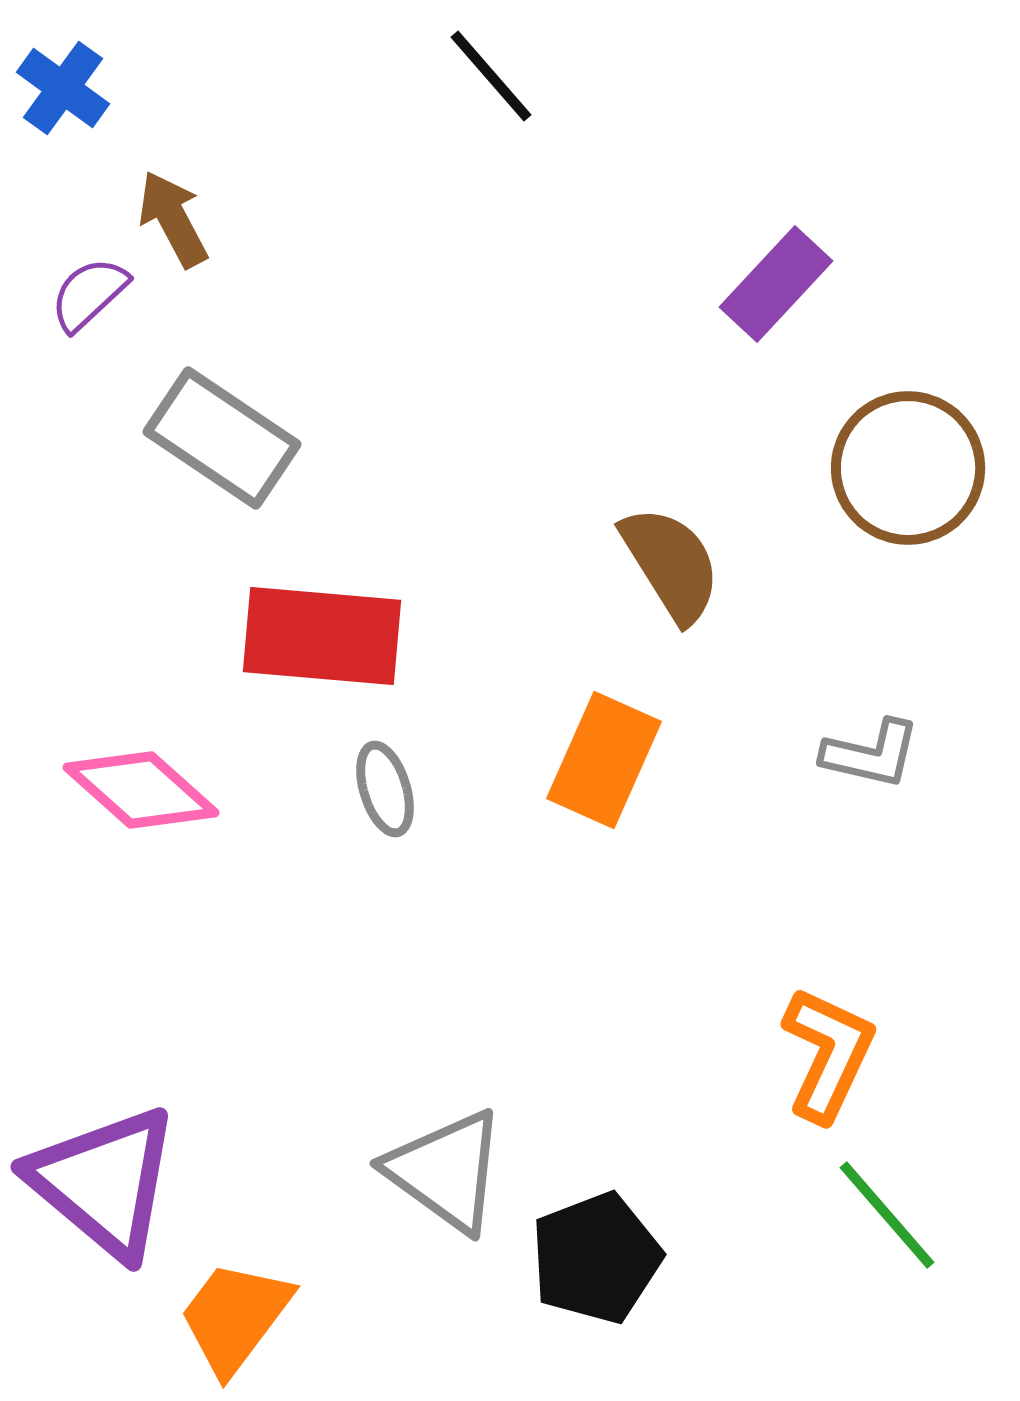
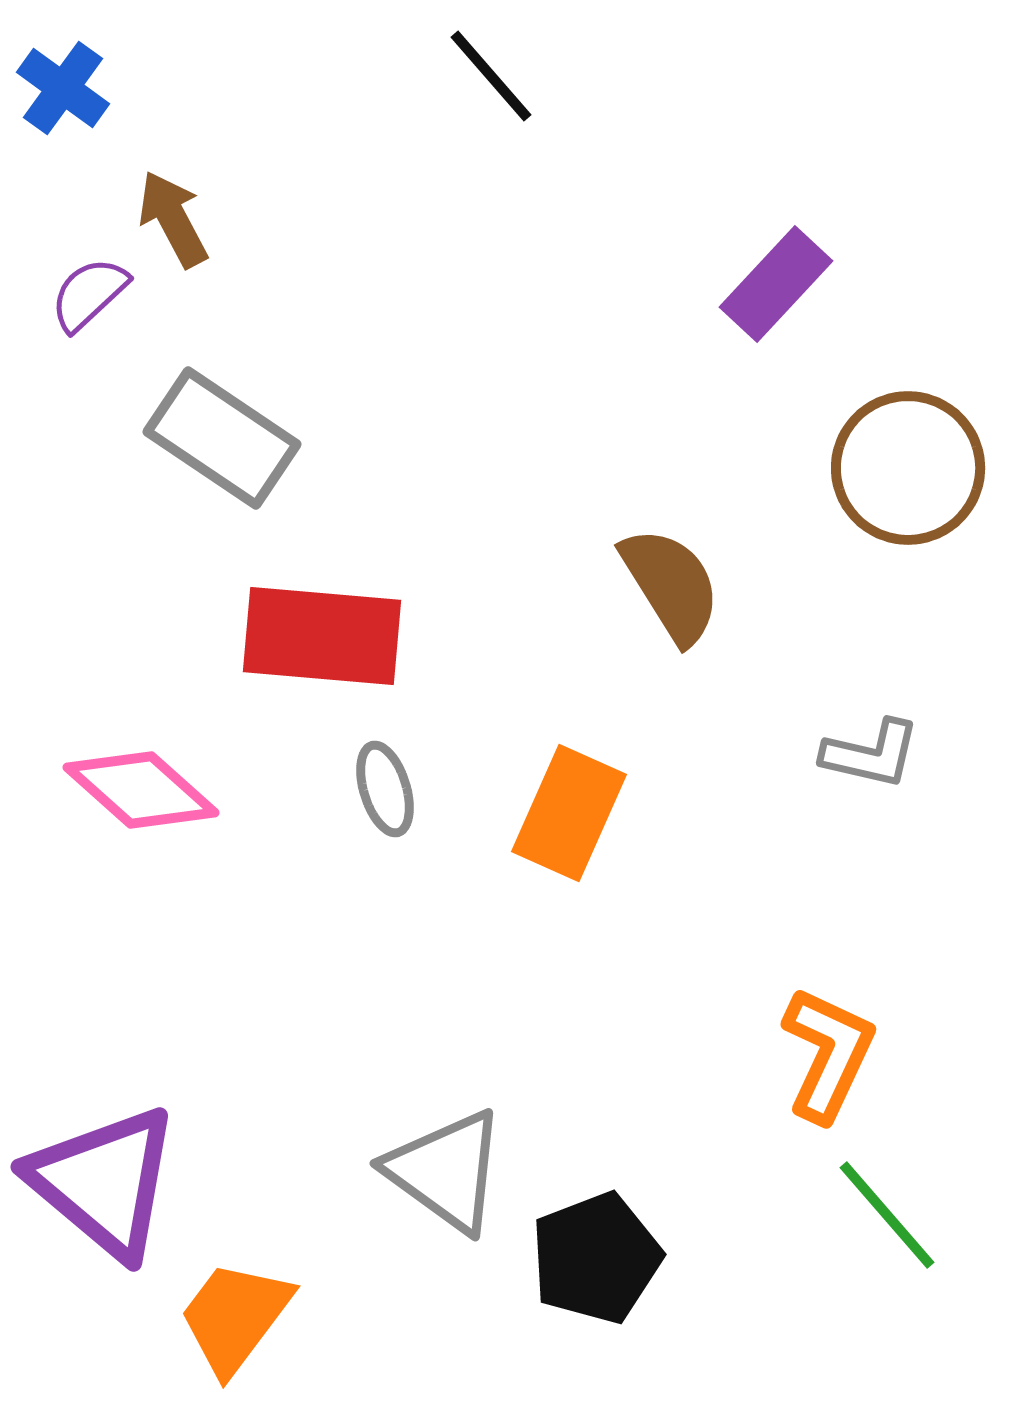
brown semicircle: moved 21 px down
orange rectangle: moved 35 px left, 53 px down
